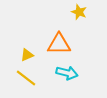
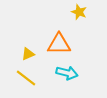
yellow triangle: moved 1 px right, 1 px up
